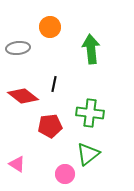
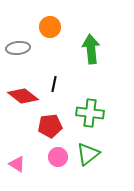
pink circle: moved 7 px left, 17 px up
